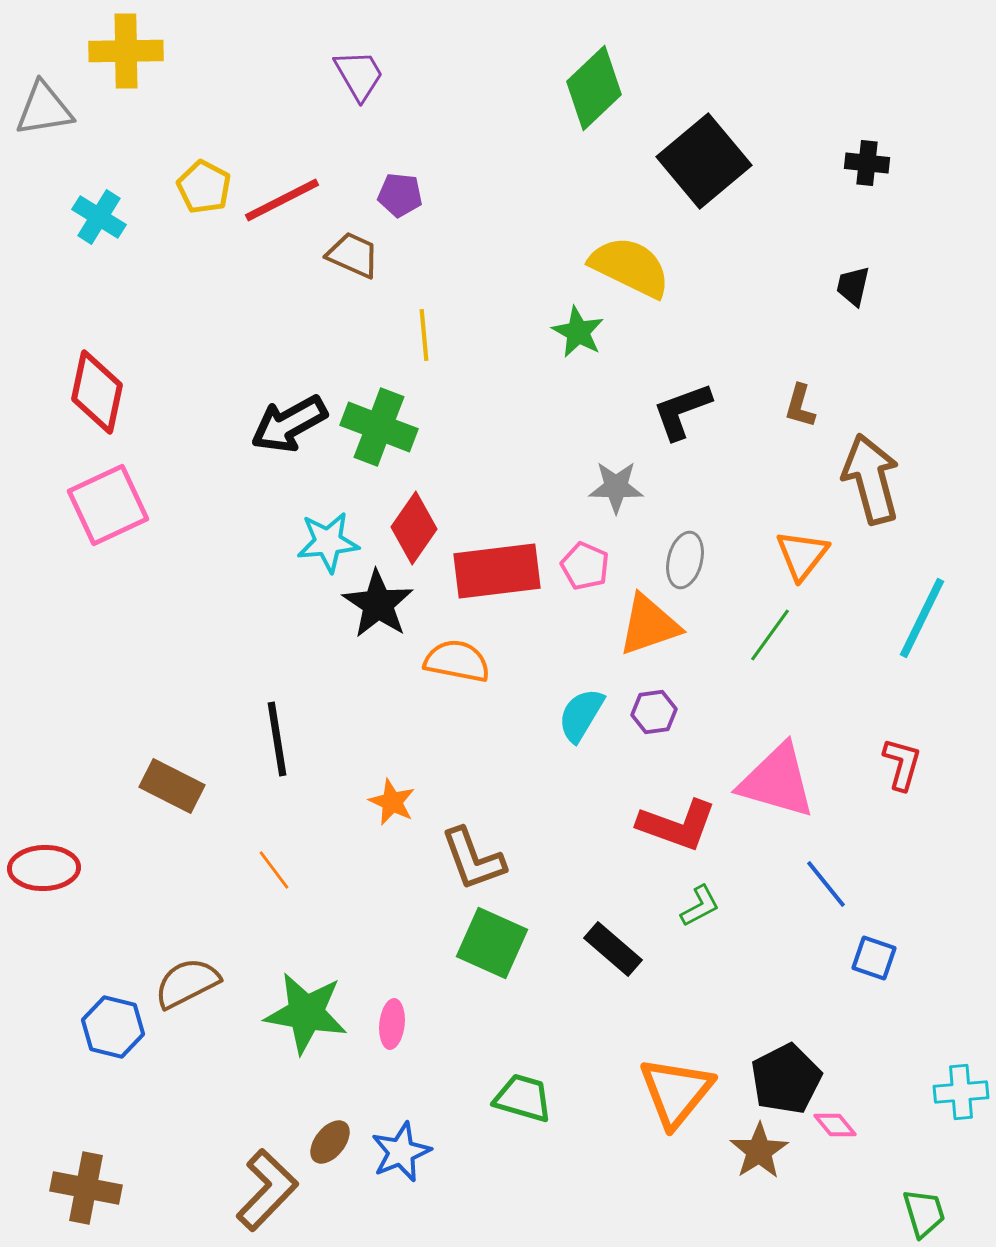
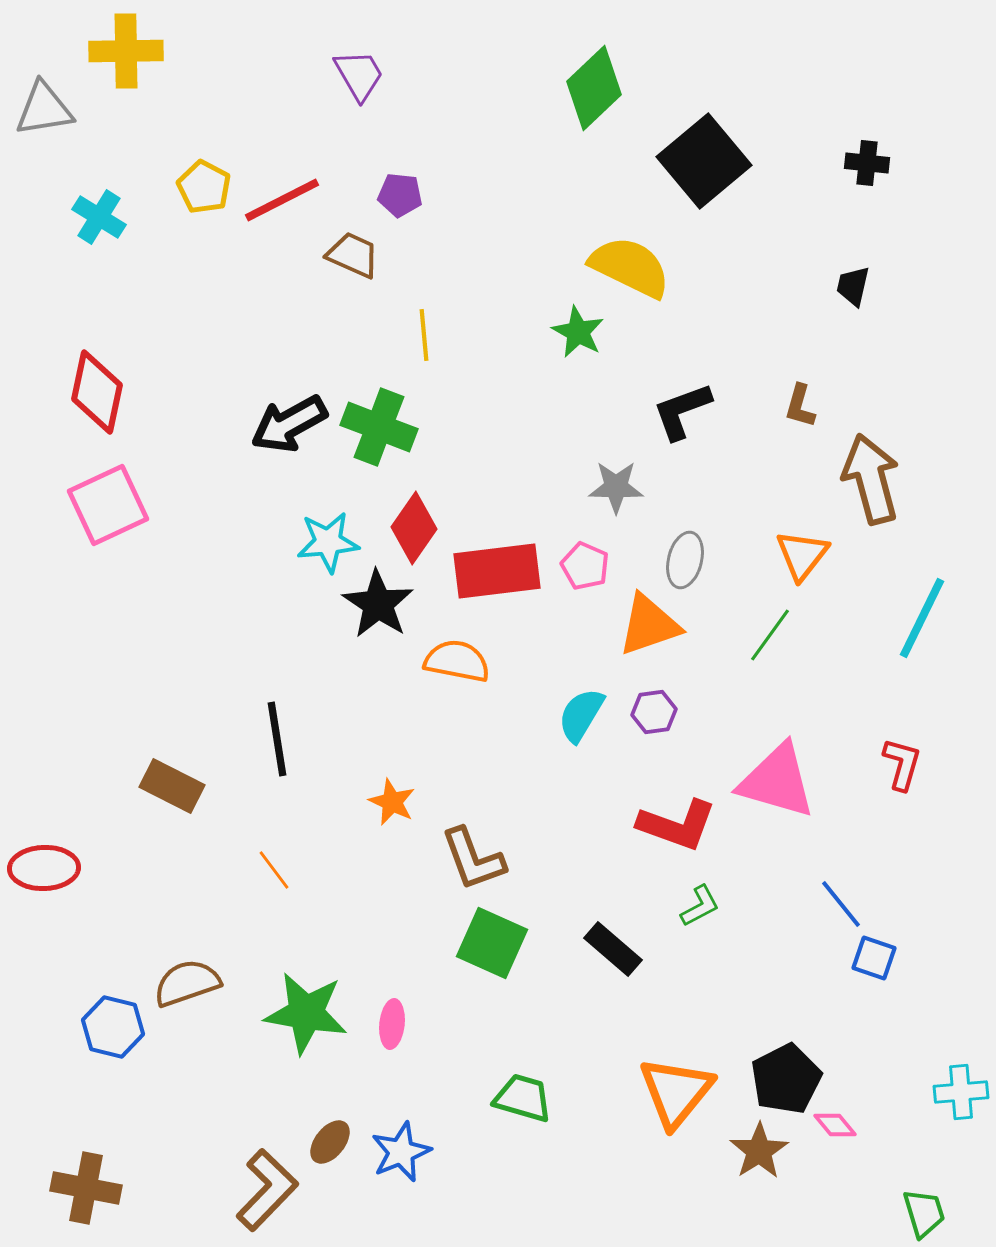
blue line at (826, 884): moved 15 px right, 20 px down
brown semicircle at (187, 983): rotated 8 degrees clockwise
